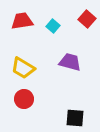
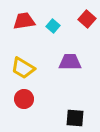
red trapezoid: moved 2 px right
purple trapezoid: rotated 15 degrees counterclockwise
